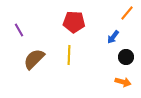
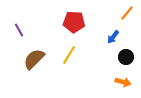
yellow line: rotated 30 degrees clockwise
